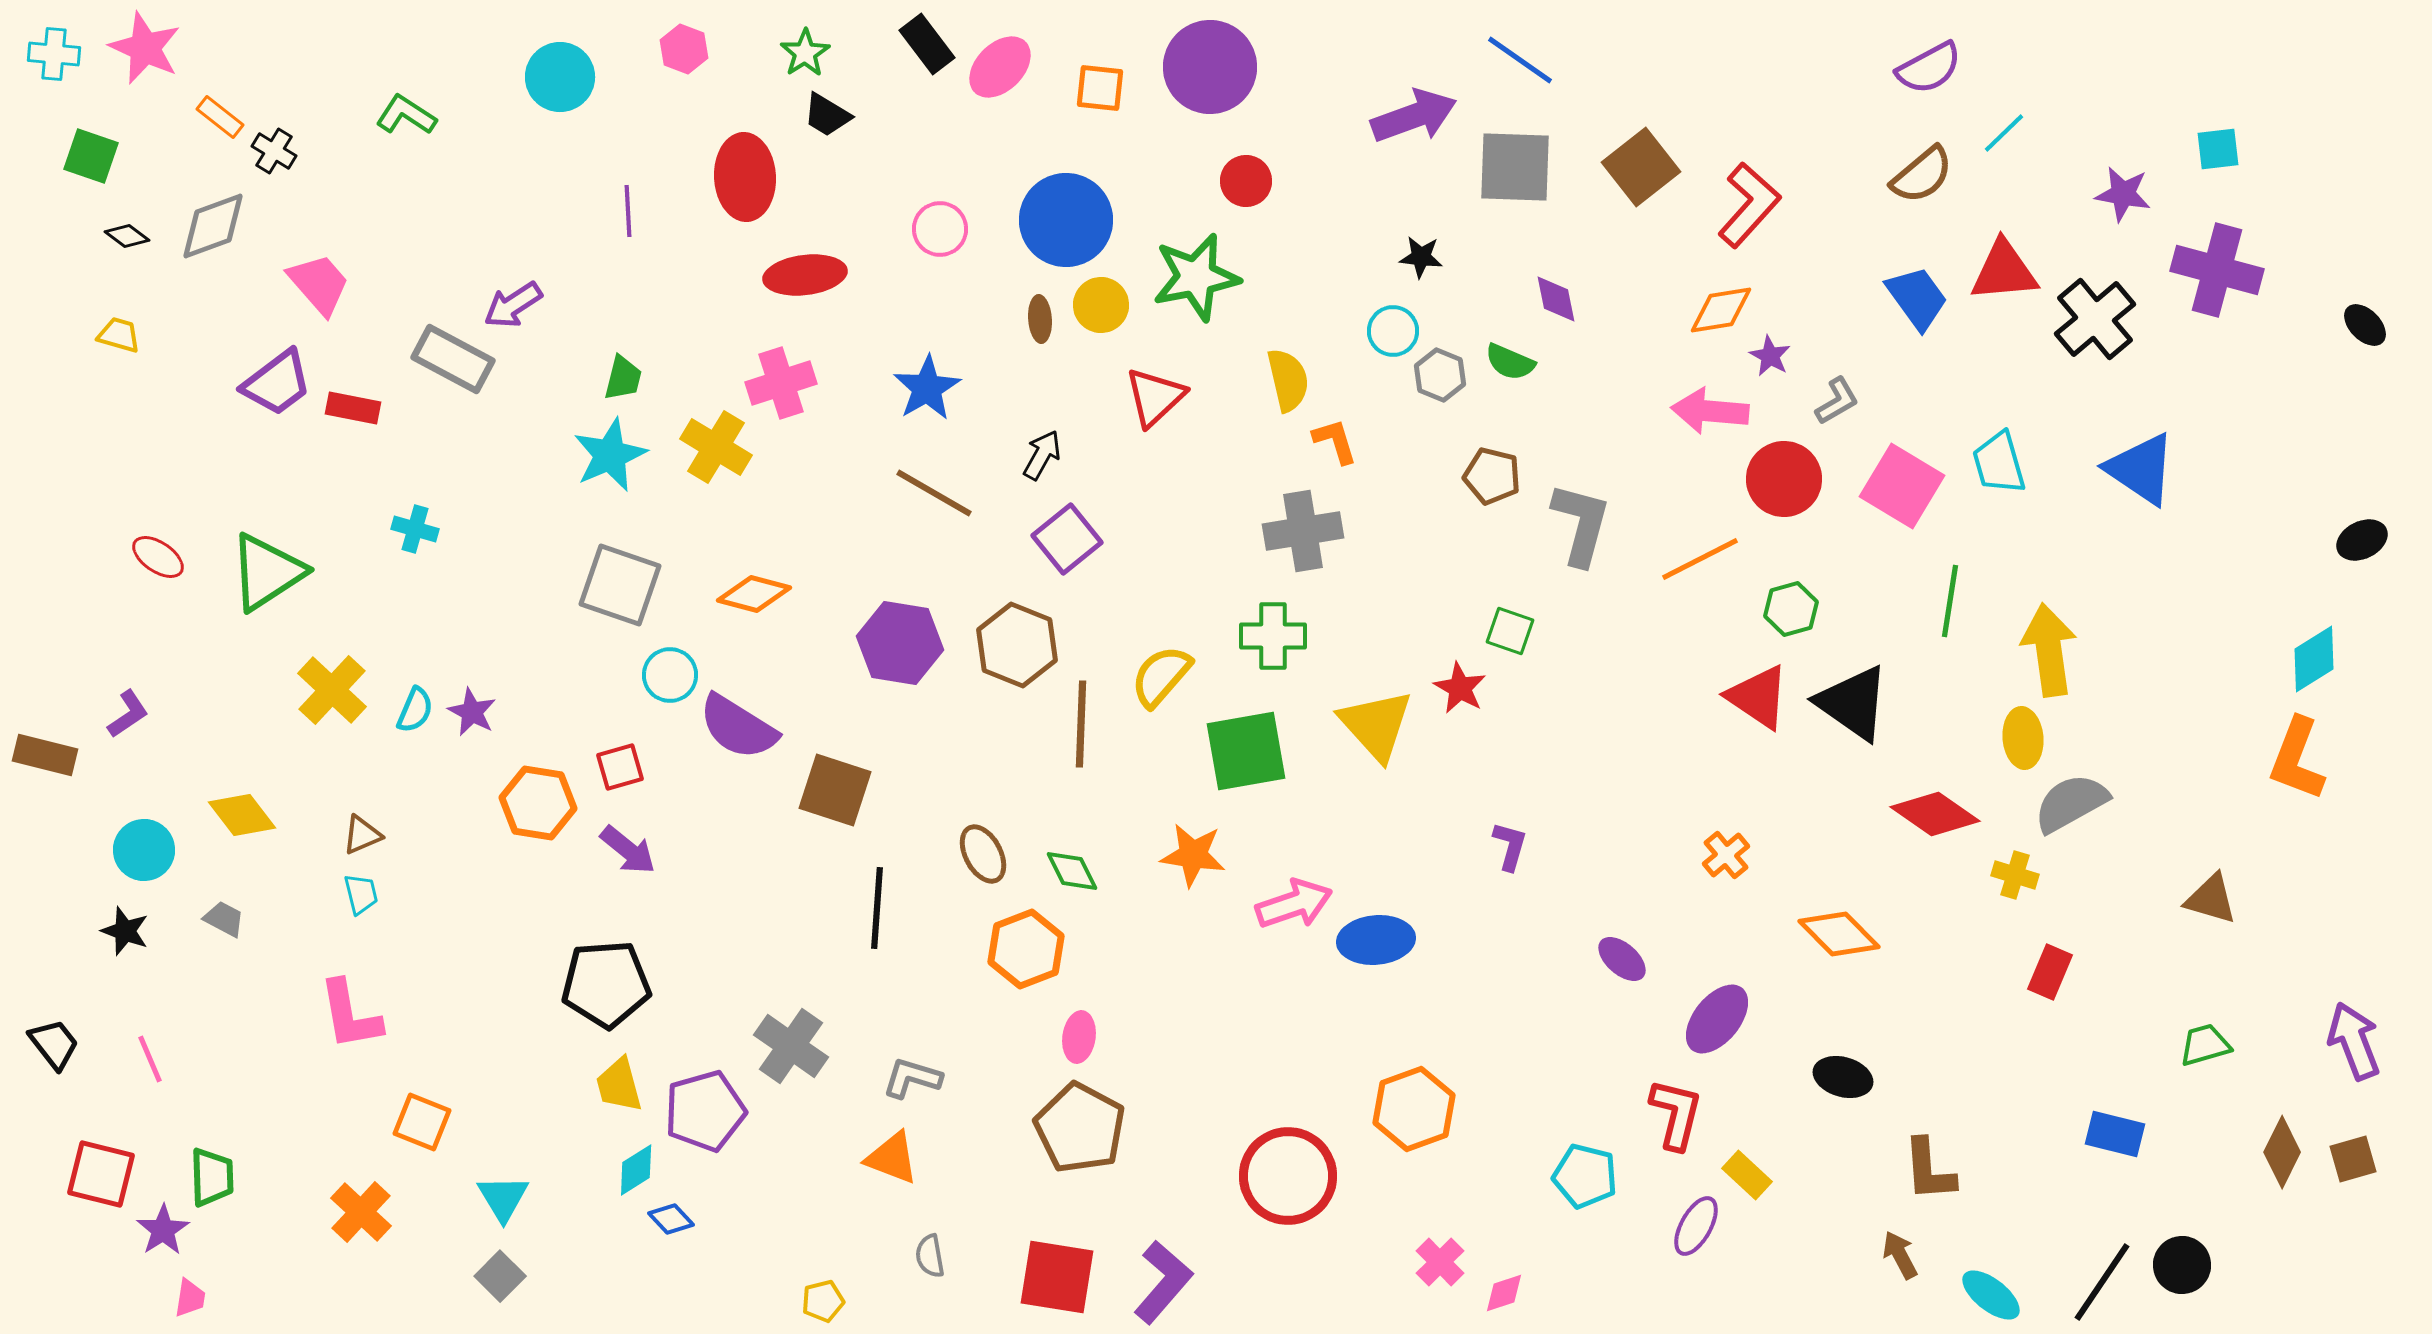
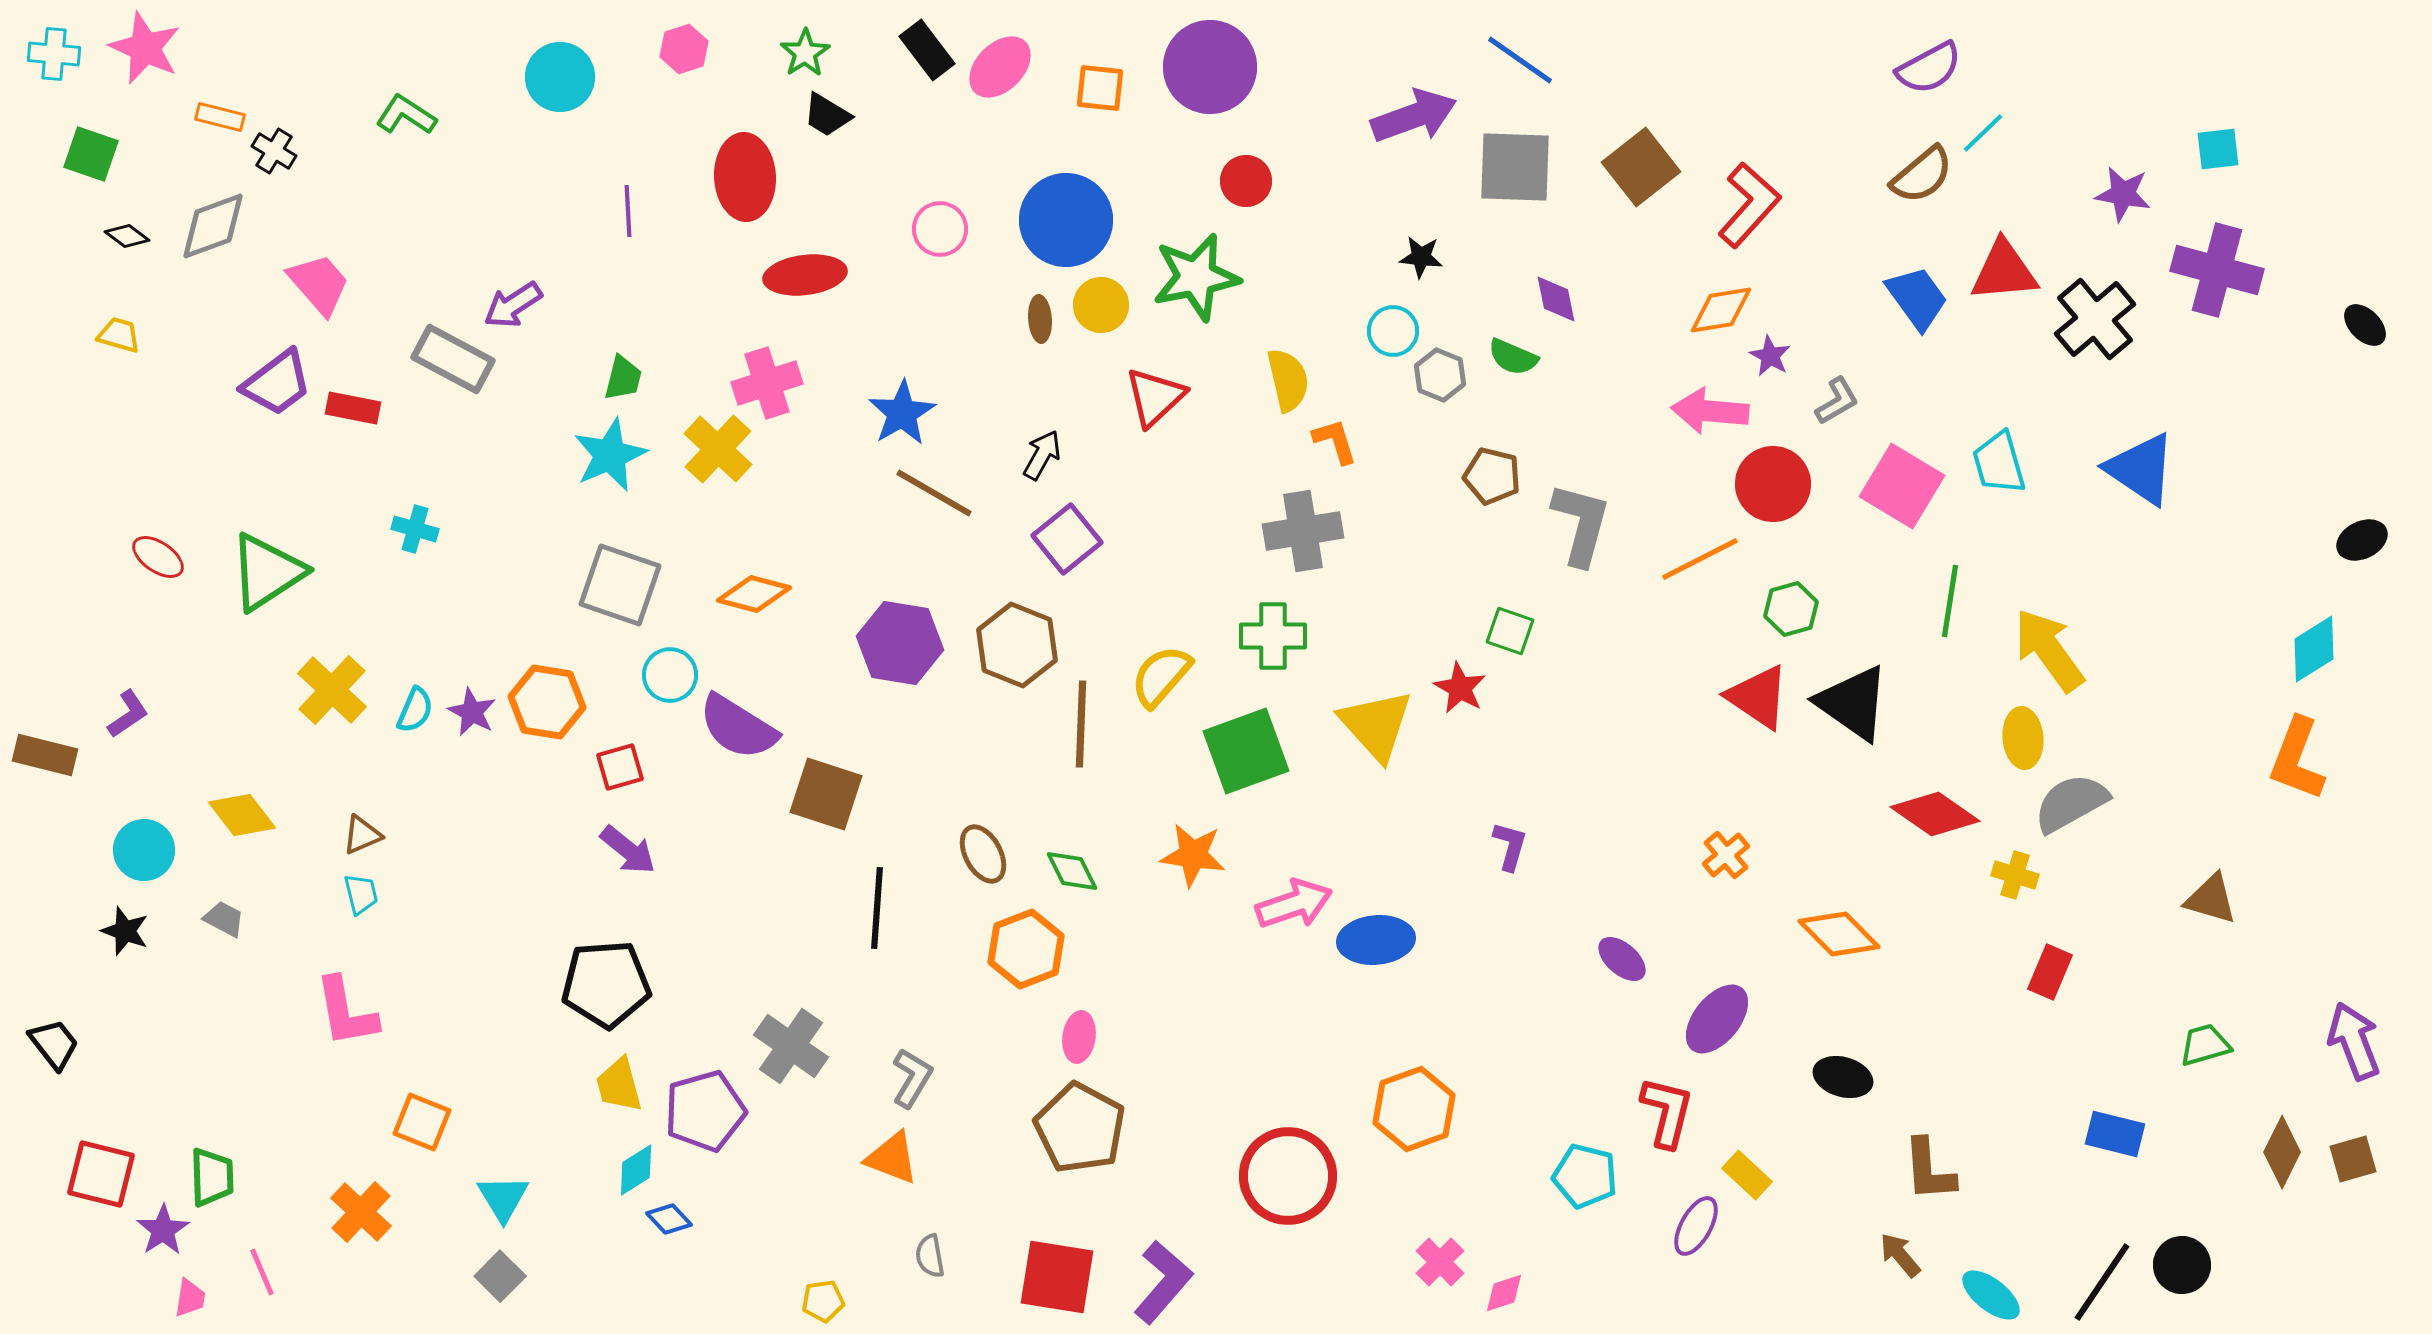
black rectangle at (927, 44): moved 6 px down
pink hexagon at (684, 49): rotated 21 degrees clockwise
orange rectangle at (220, 117): rotated 24 degrees counterclockwise
cyan line at (2004, 133): moved 21 px left
green square at (91, 156): moved 2 px up
green semicircle at (1510, 362): moved 3 px right, 5 px up
pink cross at (781, 383): moved 14 px left
blue star at (927, 388): moved 25 px left, 25 px down
yellow cross at (716, 447): moved 2 px right, 2 px down; rotated 12 degrees clockwise
red circle at (1784, 479): moved 11 px left, 5 px down
yellow arrow at (2049, 650): rotated 28 degrees counterclockwise
cyan diamond at (2314, 659): moved 10 px up
green square at (1246, 751): rotated 10 degrees counterclockwise
brown square at (835, 790): moved 9 px left, 4 px down
orange hexagon at (538, 803): moved 9 px right, 101 px up
pink L-shape at (350, 1015): moved 4 px left, 3 px up
pink line at (150, 1059): moved 112 px right, 213 px down
gray L-shape at (912, 1078): rotated 104 degrees clockwise
red L-shape at (1676, 1114): moved 9 px left, 2 px up
blue diamond at (671, 1219): moved 2 px left
brown arrow at (1900, 1255): rotated 12 degrees counterclockwise
yellow pentagon at (823, 1301): rotated 6 degrees clockwise
